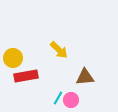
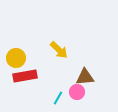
yellow circle: moved 3 px right
red rectangle: moved 1 px left
pink circle: moved 6 px right, 8 px up
